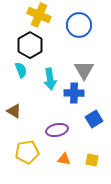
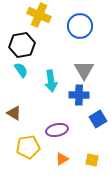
blue circle: moved 1 px right, 1 px down
black hexagon: moved 8 px left; rotated 20 degrees clockwise
cyan semicircle: rotated 14 degrees counterclockwise
cyan arrow: moved 1 px right, 2 px down
blue cross: moved 5 px right, 2 px down
brown triangle: moved 2 px down
blue square: moved 4 px right
yellow pentagon: moved 1 px right, 5 px up
orange triangle: moved 2 px left; rotated 40 degrees counterclockwise
